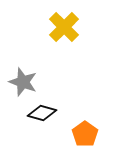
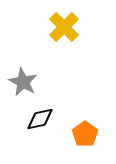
gray star: rotated 8 degrees clockwise
black diamond: moved 2 px left, 6 px down; rotated 28 degrees counterclockwise
